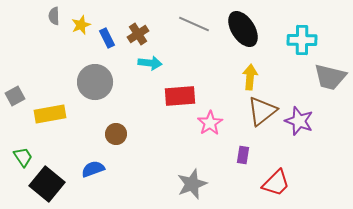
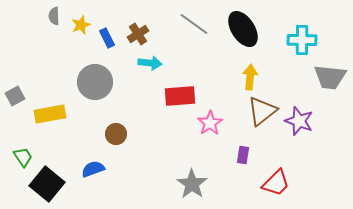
gray line: rotated 12 degrees clockwise
gray trapezoid: rotated 8 degrees counterclockwise
gray star: rotated 16 degrees counterclockwise
